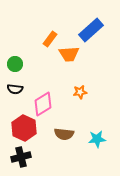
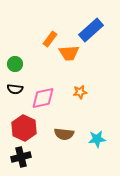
orange trapezoid: moved 1 px up
pink diamond: moved 6 px up; rotated 20 degrees clockwise
